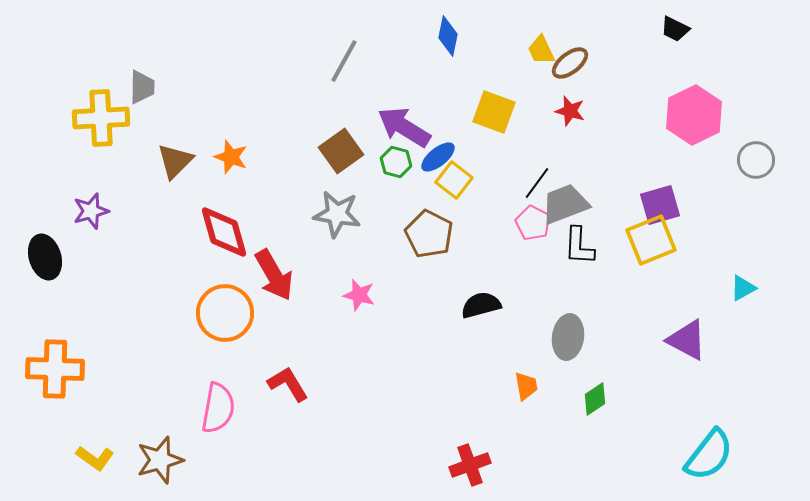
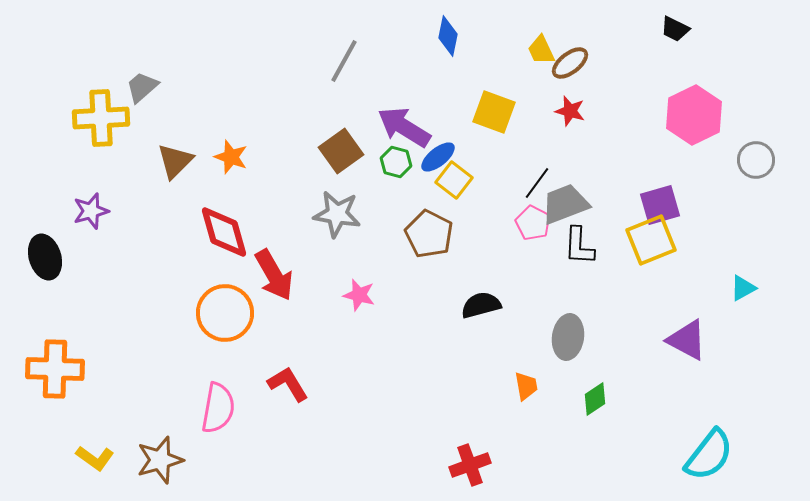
gray trapezoid at (142, 87): rotated 132 degrees counterclockwise
